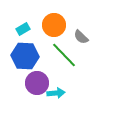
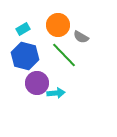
orange circle: moved 4 px right
gray semicircle: rotated 14 degrees counterclockwise
blue hexagon: rotated 12 degrees clockwise
